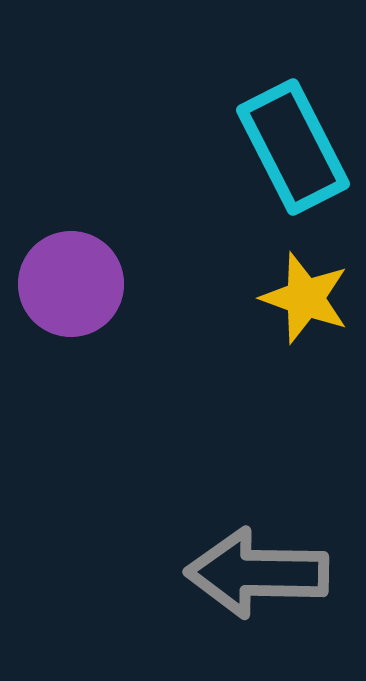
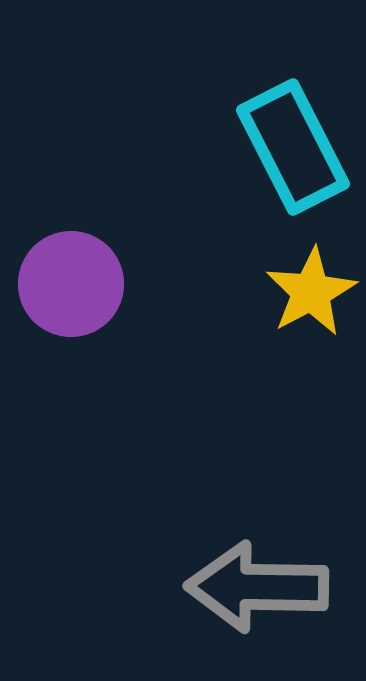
yellow star: moved 6 px right, 6 px up; rotated 24 degrees clockwise
gray arrow: moved 14 px down
